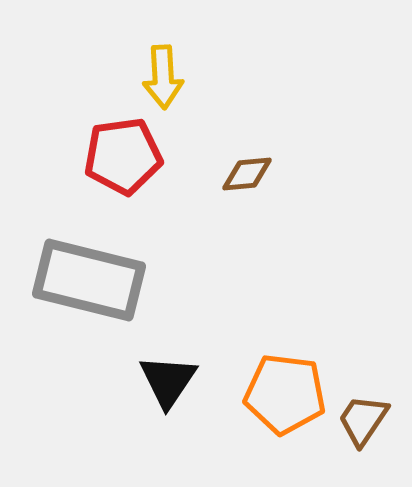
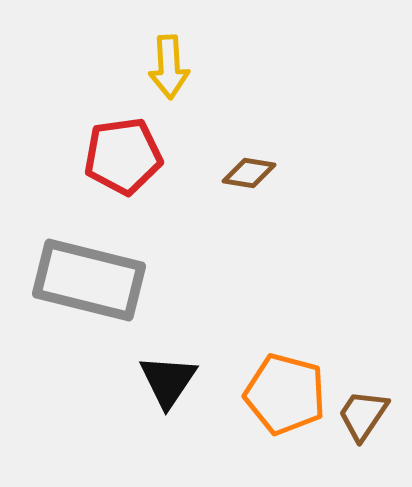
yellow arrow: moved 6 px right, 10 px up
brown diamond: moved 2 px right, 1 px up; rotated 14 degrees clockwise
orange pentagon: rotated 8 degrees clockwise
brown trapezoid: moved 5 px up
